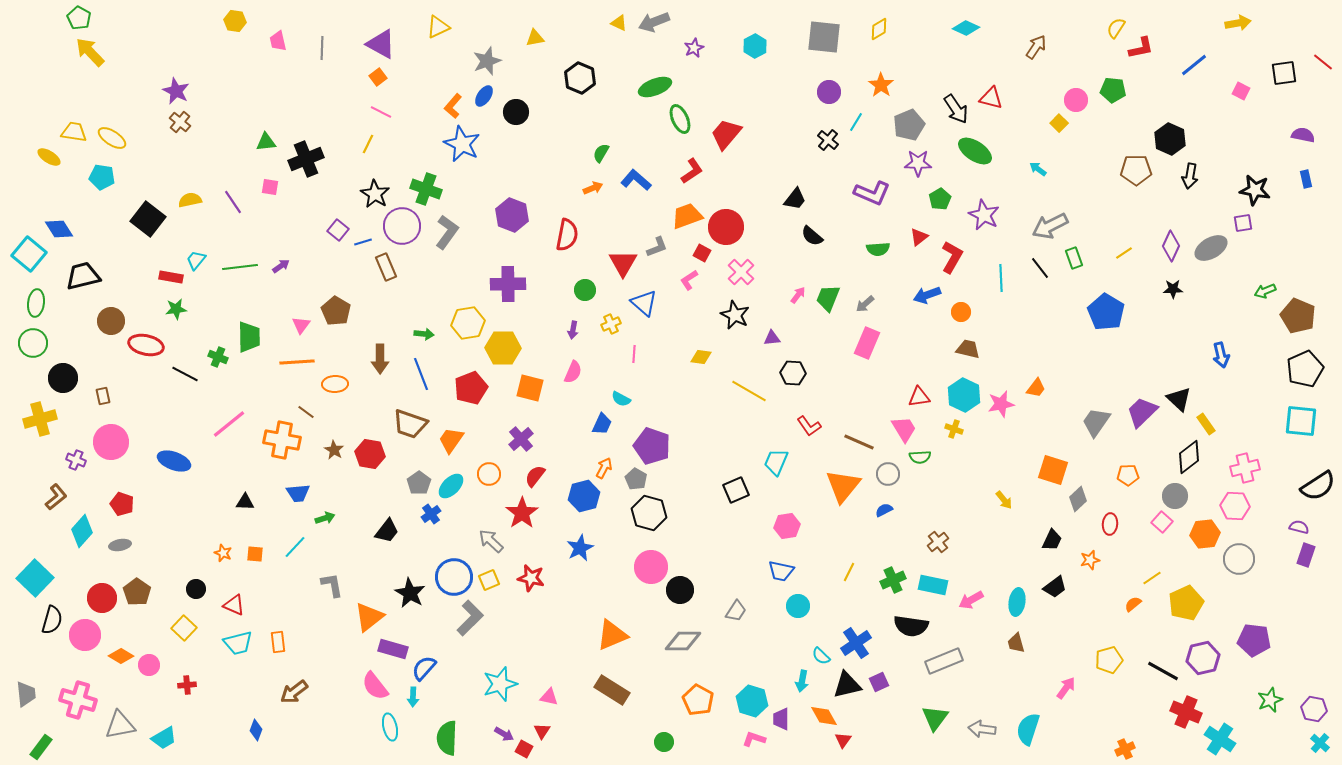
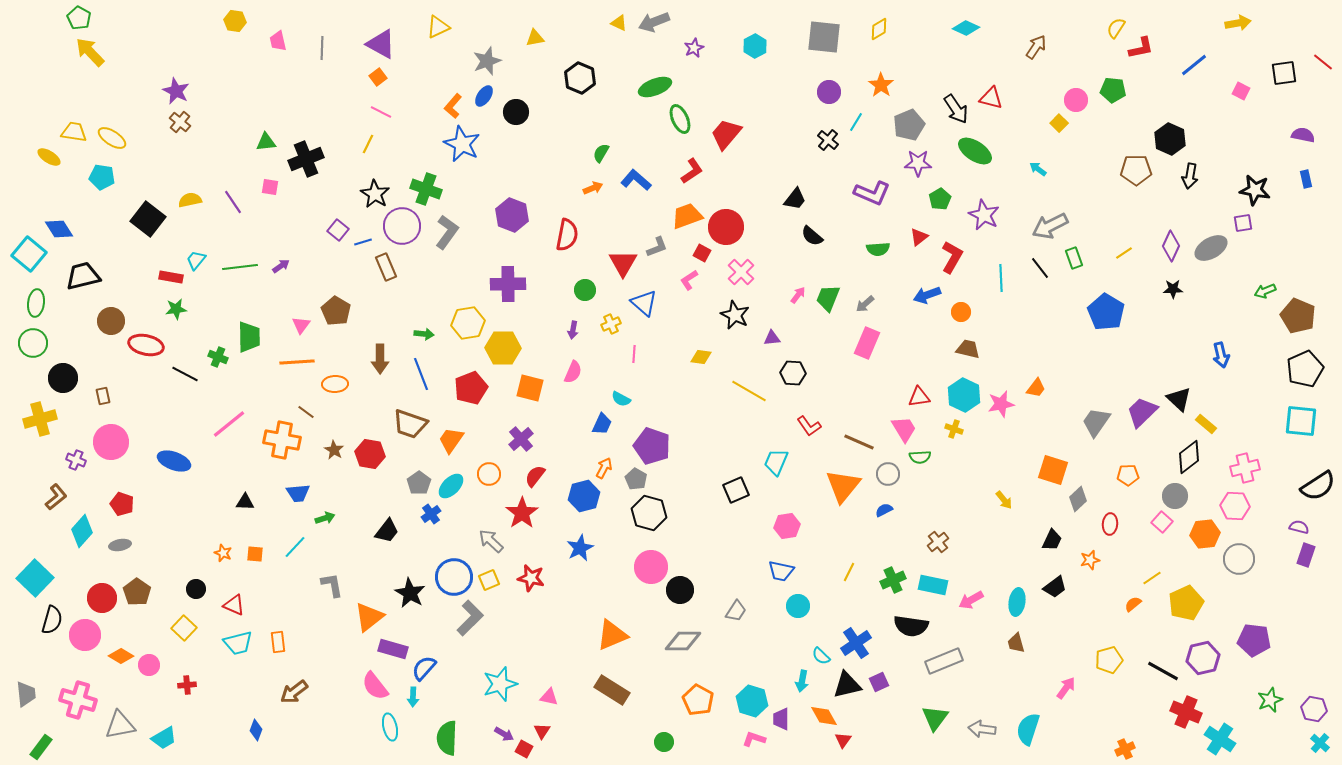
yellow rectangle at (1206, 424): rotated 15 degrees counterclockwise
